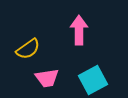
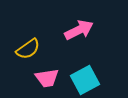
pink arrow: rotated 64 degrees clockwise
cyan square: moved 8 px left
